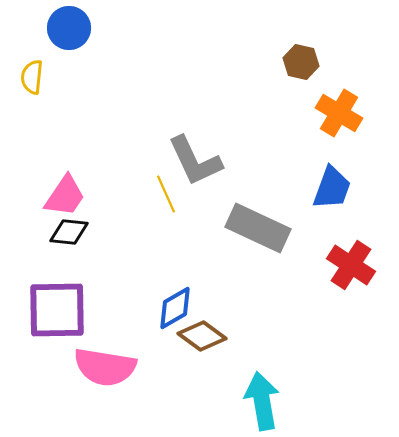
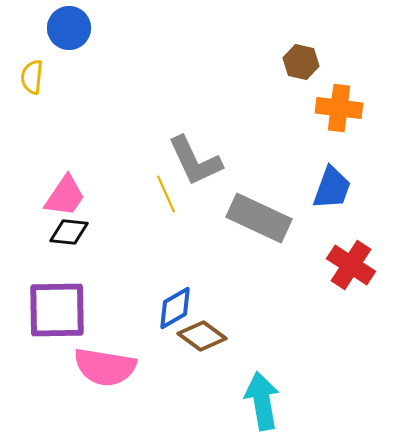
orange cross: moved 5 px up; rotated 24 degrees counterclockwise
gray rectangle: moved 1 px right, 10 px up
